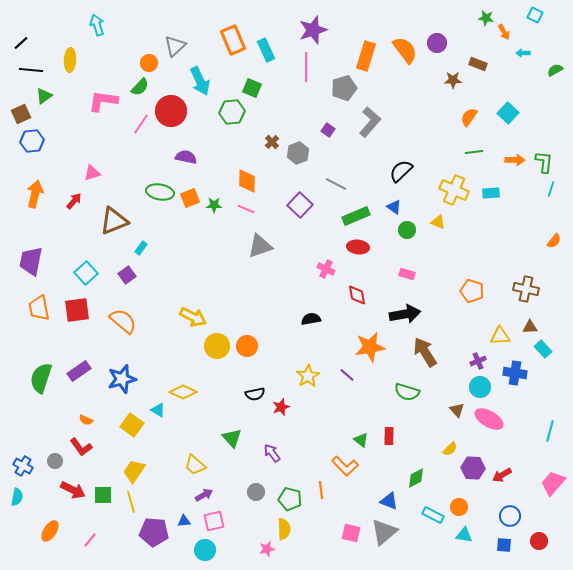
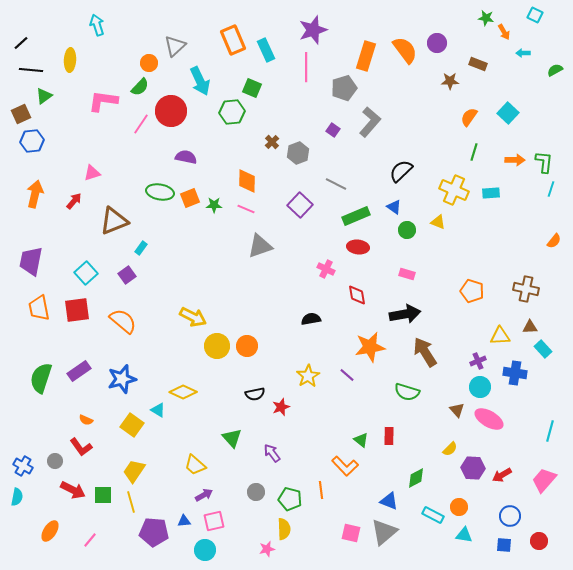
brown star at (453, 80): moved 3 px left, 1 px down
purple square at (328, 130): moved 5 px right
green line at (474, 152): rotated 66 degrees counterclockwise
pink trapezoid at (553, 483): moved 9 px left, 3 px up
